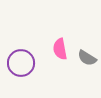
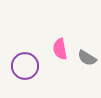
purple circle: moved 4 px right, 3 px down
